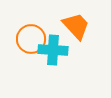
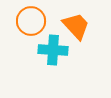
orange circle: moved 18 px up
